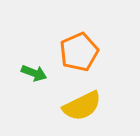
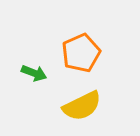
orange pentagon: moved 2 px right, 1 px down
